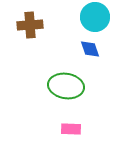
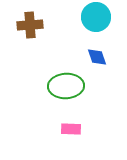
cyan circle: moved 1 px right
blue diamond: moved 7 px right, 8 px down
green ellipse: rotated 12 degrees counterclockwise
